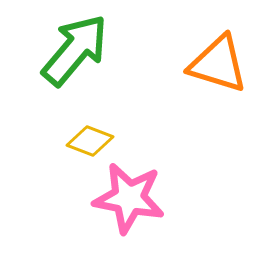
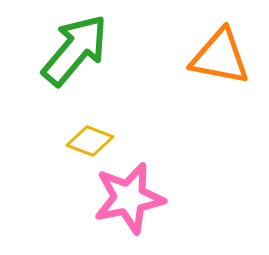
orange triangle: moved 2 px right, 7 px up; rotated 6 degrees counterclockwise
pink star: rotated 22 degrees counterclockwise
